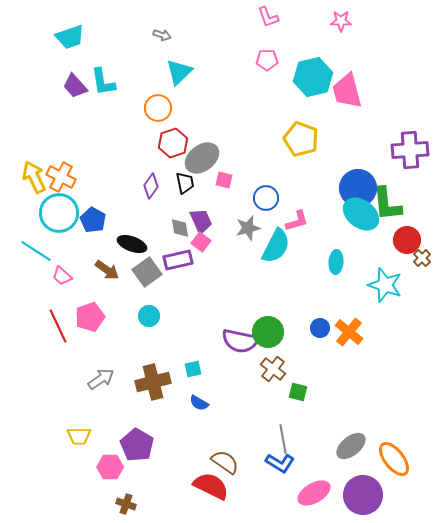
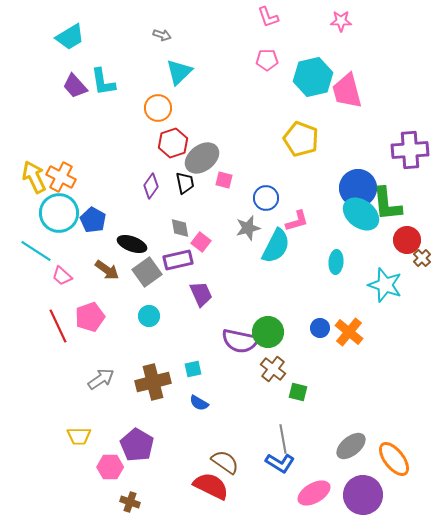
cyan trapezoid at (70, 37): rotated 12 degrees counterclockwise
purple trapezoid at (201, 221): moved 73 px down
brown cross at (126, 504): moved 4 px right, 2 px up
